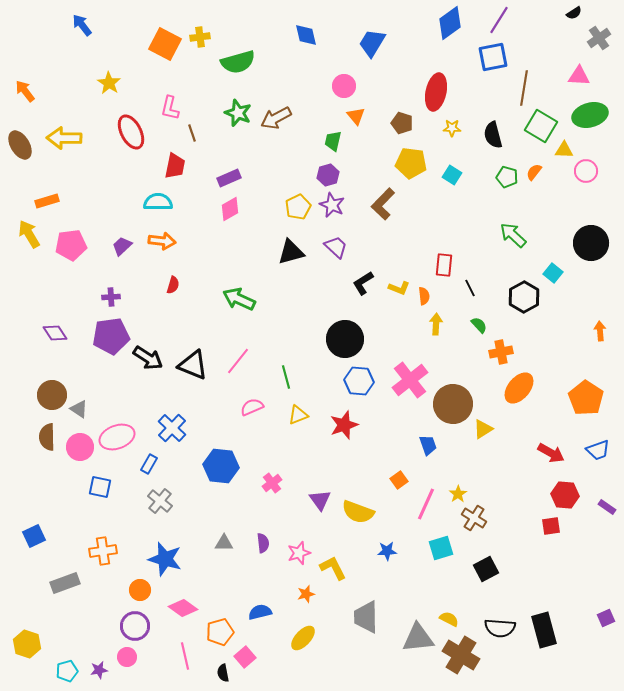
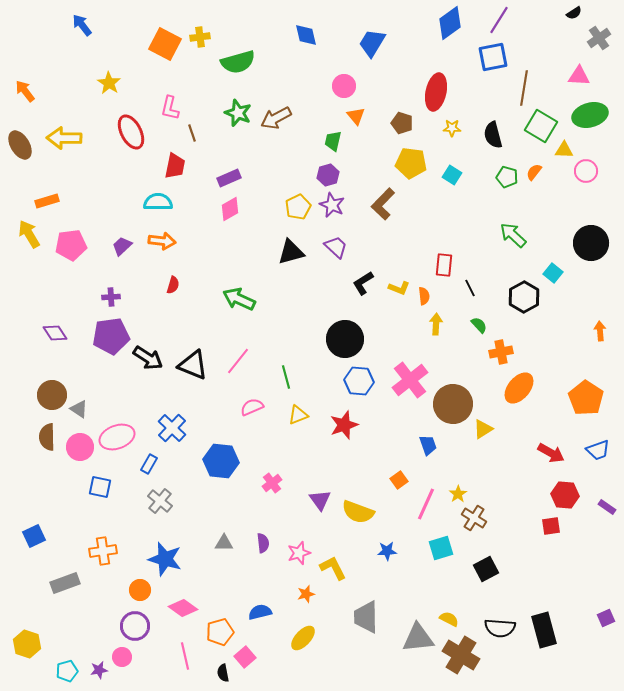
blue hexagon at (221, 466): moved 5 px up
pink circle at (127, 657): moved 5 px left
